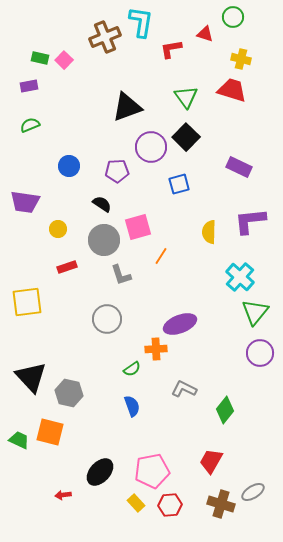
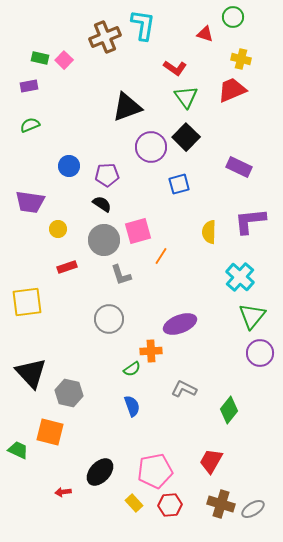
cyan L-shape at (141, 22): moved 2 px right, 3 px down
red L-shape at (171, 49): moved 4 px right, 19 px down; rotated 135 degrees counterclockwise
red trapezoid at (232, 90): rotated 40 degrees counterclockwise
purple pentagon at (117, 171): moved 10 px left, 4 px down
purple trapezoid at (25, 202): moved 5 px right
pink square at (138, 227): moved 4 px down
green triangle at (255, 312): moved 3 px left, 4 px down
gray circle at (107, 319): moved 2 px right
orange cross at (156, 349): moved 5 px left, 2 px down
black triangle at (31, 377): moved 4 px up
green diamond at (225, 410): moved 4 px right
green trapezoid at (19, 440): moved 1 px left, 10 px down
pink pentagon at (152, 471): moved 3 px right
gray ellipse at (253, 492): moved 17 px down
red arrow at (63, 495): moved 3 px up
yellow rectangle at (136, 503): moved 2 px left
